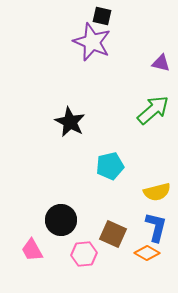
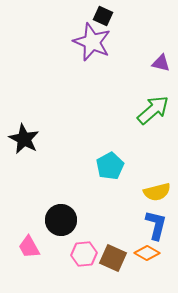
black square: moved 1 px right; rotated 12 degrees clockwise
black star: moved 46 px left, 17 px down
cyan pentagon: rotated 16 degrees counterclockwise
blue L-shape: moved 2 px up
brown square: moved 24 px down
pink trapezoid: moved 3 px left, 3 px up
